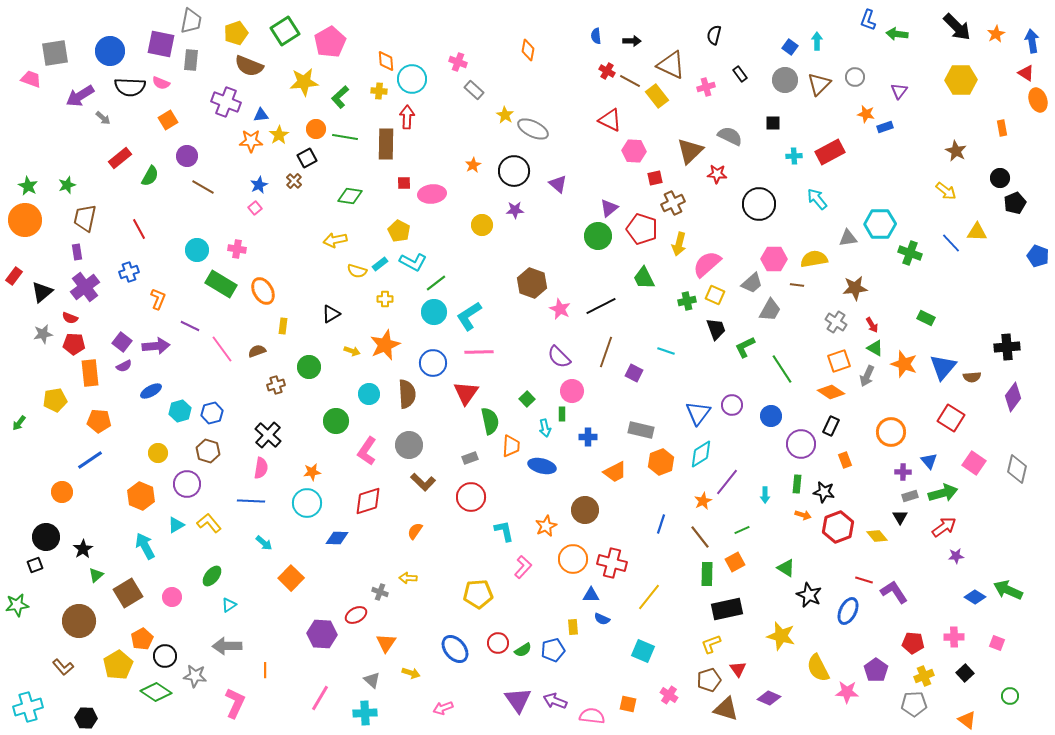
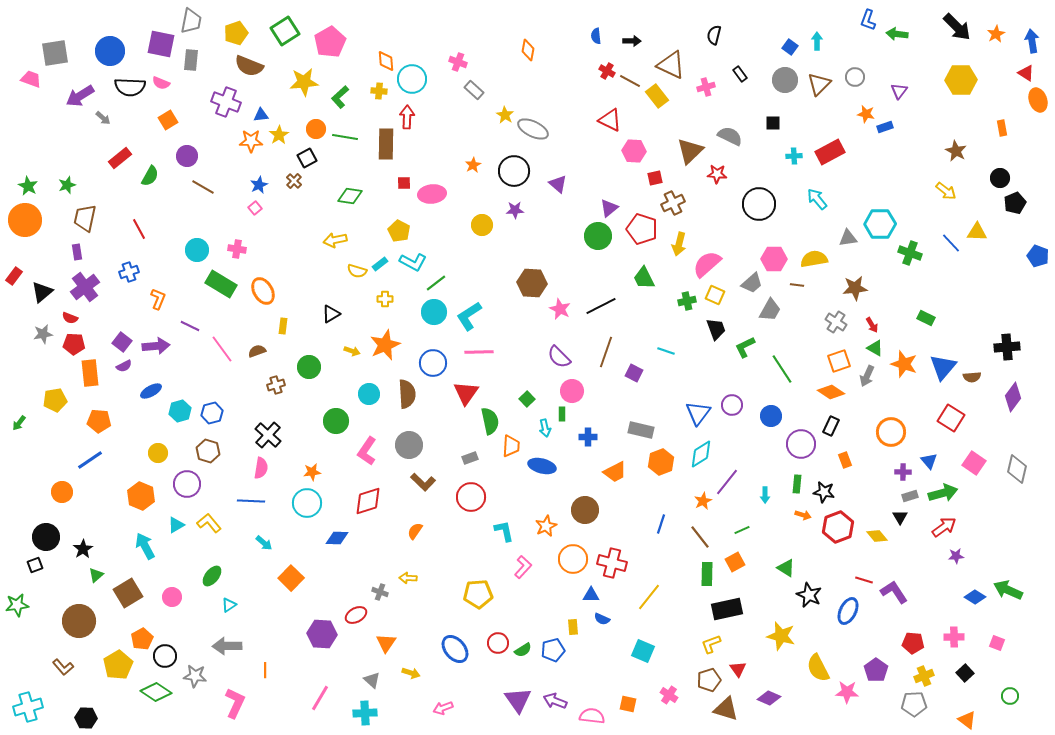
brown hexagon at (532, 283): rotated 16 degrees counterclockwise
